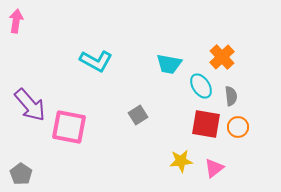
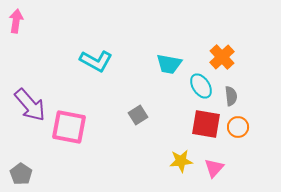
pink triangle: rotated 10 degrees counterclockwise
